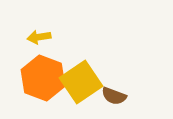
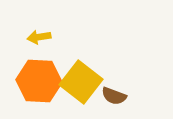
orange hexagon: moved 4 px left, 3 px down; rotated 18 degrees counterclockwise
yellow square: rotated 18 degrees counterclockwise
